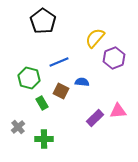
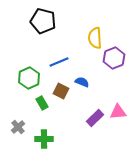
black pentagon: rotated 20 degrees counterclockwise
yellow semicircle: rotated 45 degrees counterclockwise
green hexagon: rotated 20 degrees clockwise
blue semicircle: rotated 16 degrees clockwise
pink triangle: moved 1 px down
